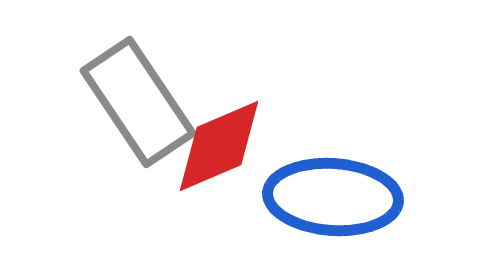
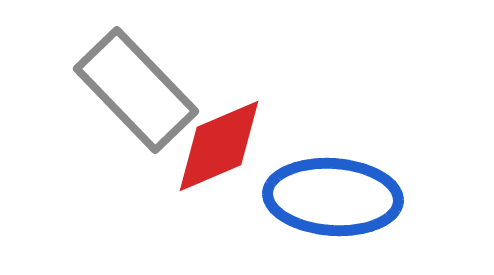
gray rectangle: moved 2 px left, 12 px up; rotated 10 degrees counterclockwise
